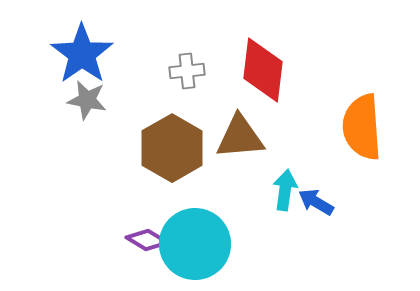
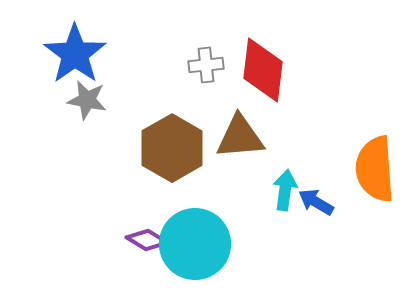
blue star: moved 7 px left
gray cross: moved 19 px right, 6 px up
orange semicircle: moved 13 px right, 42 px down
